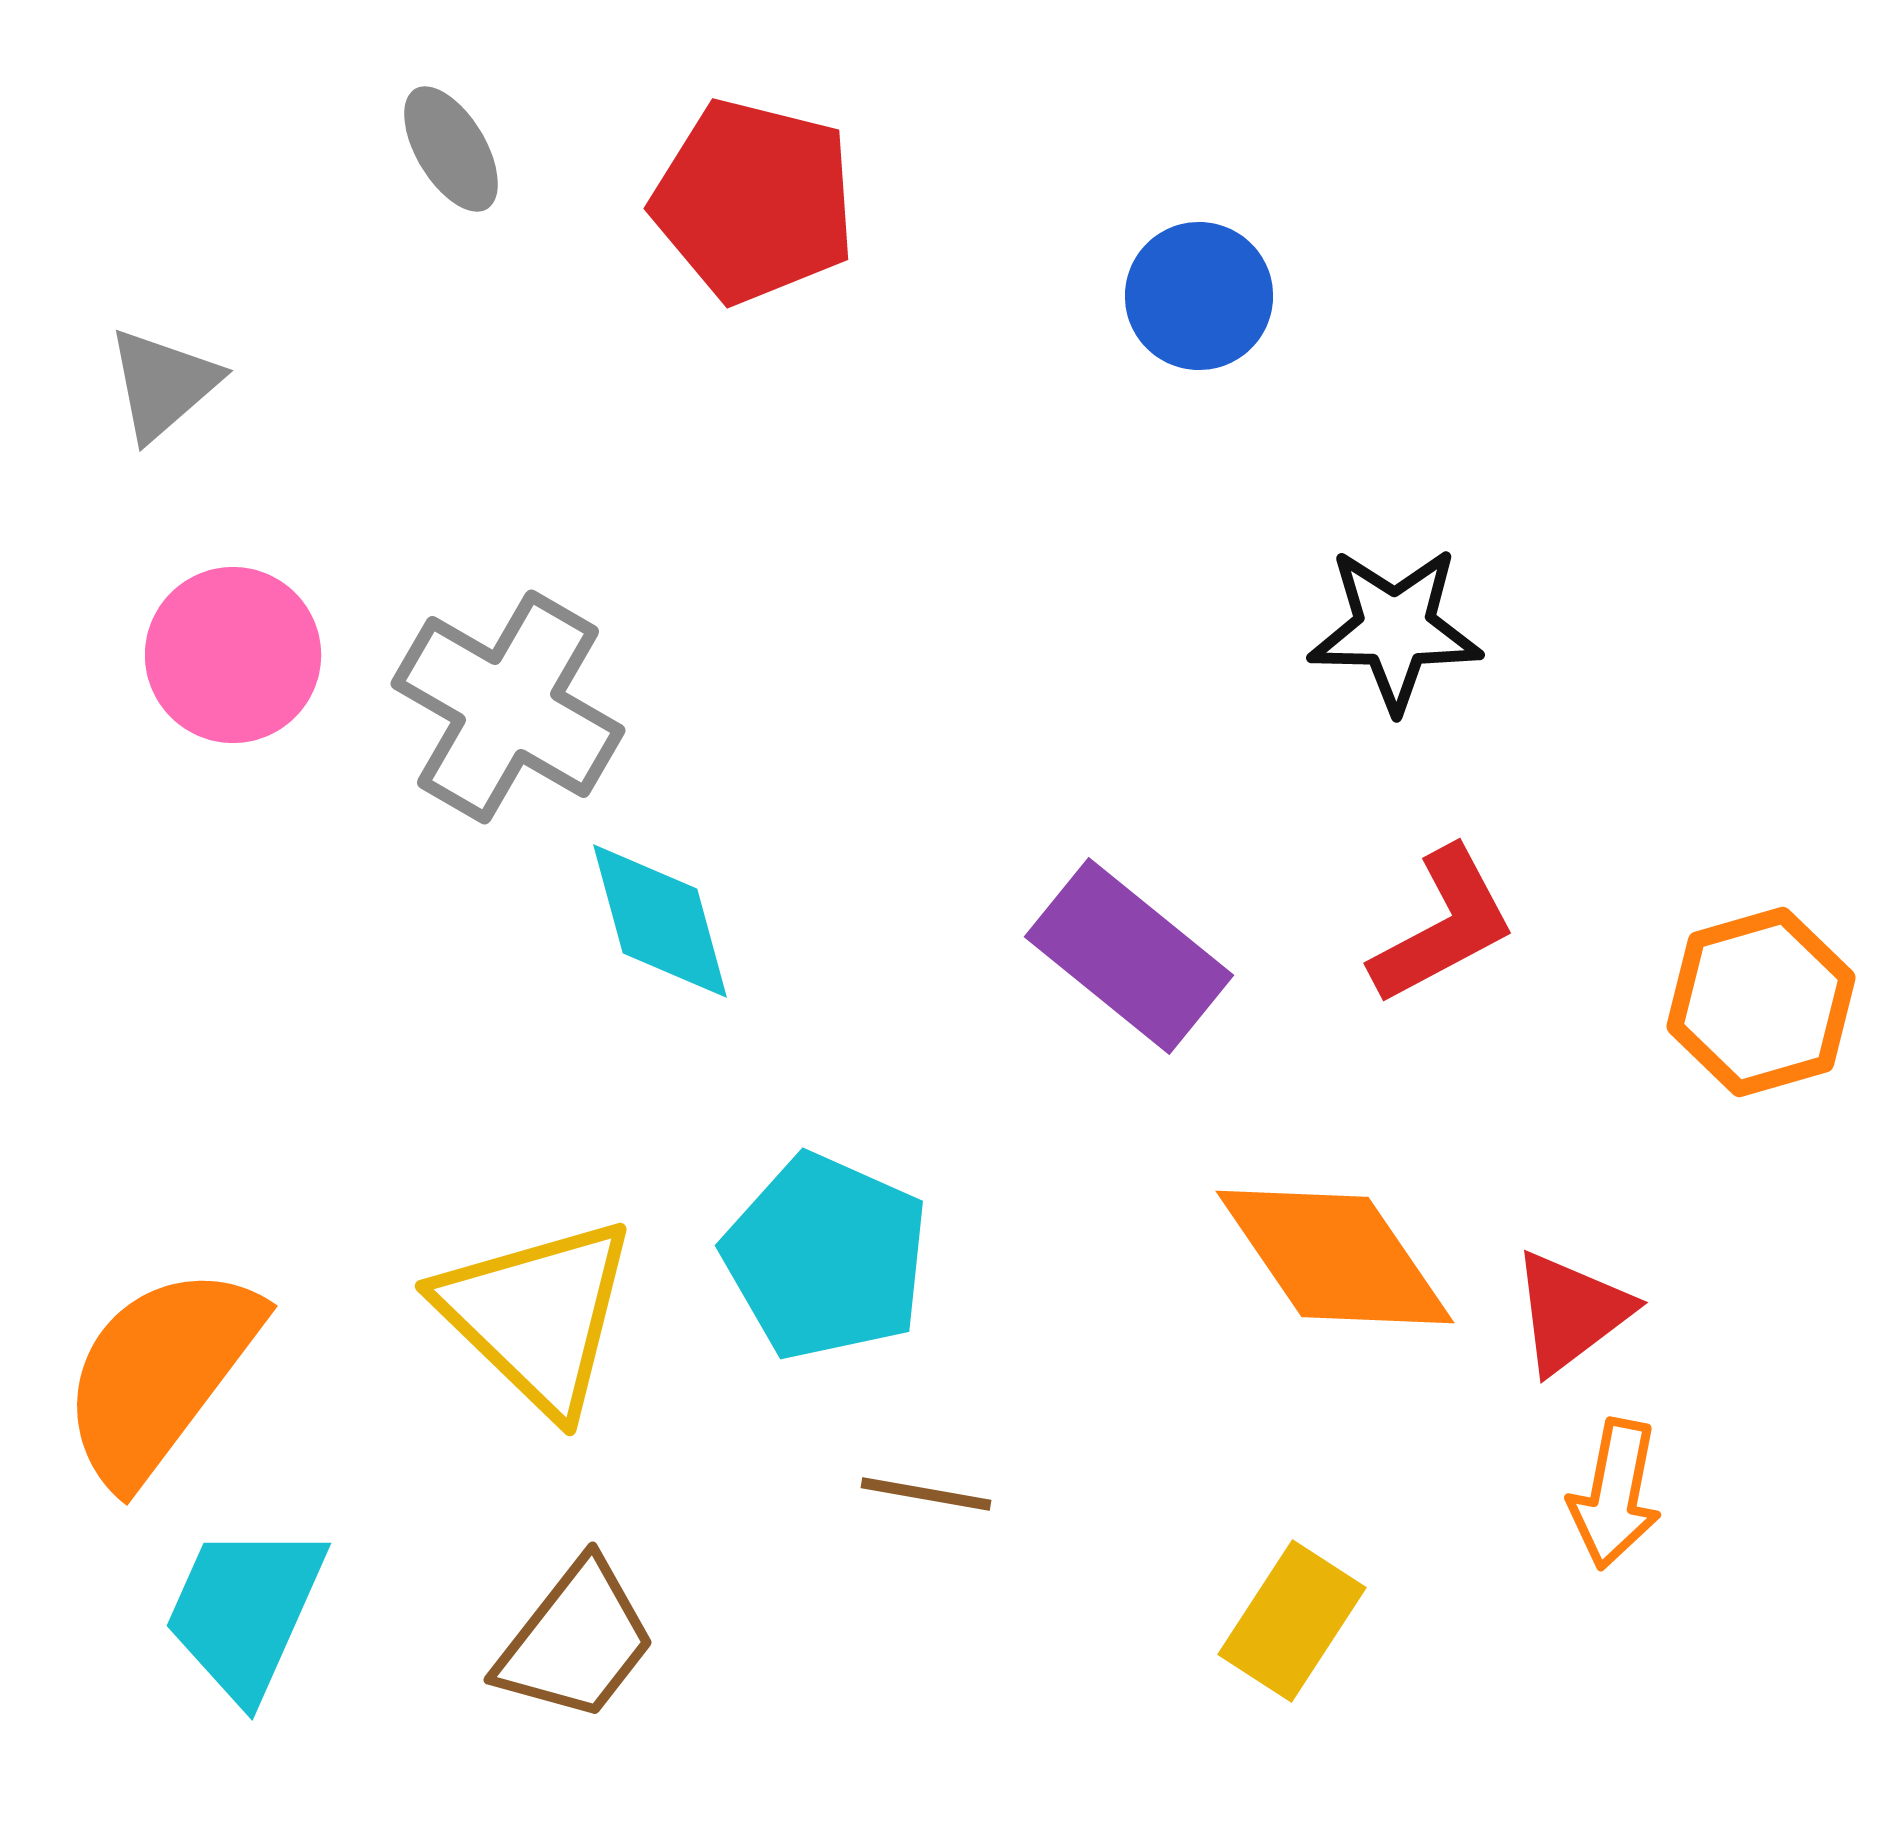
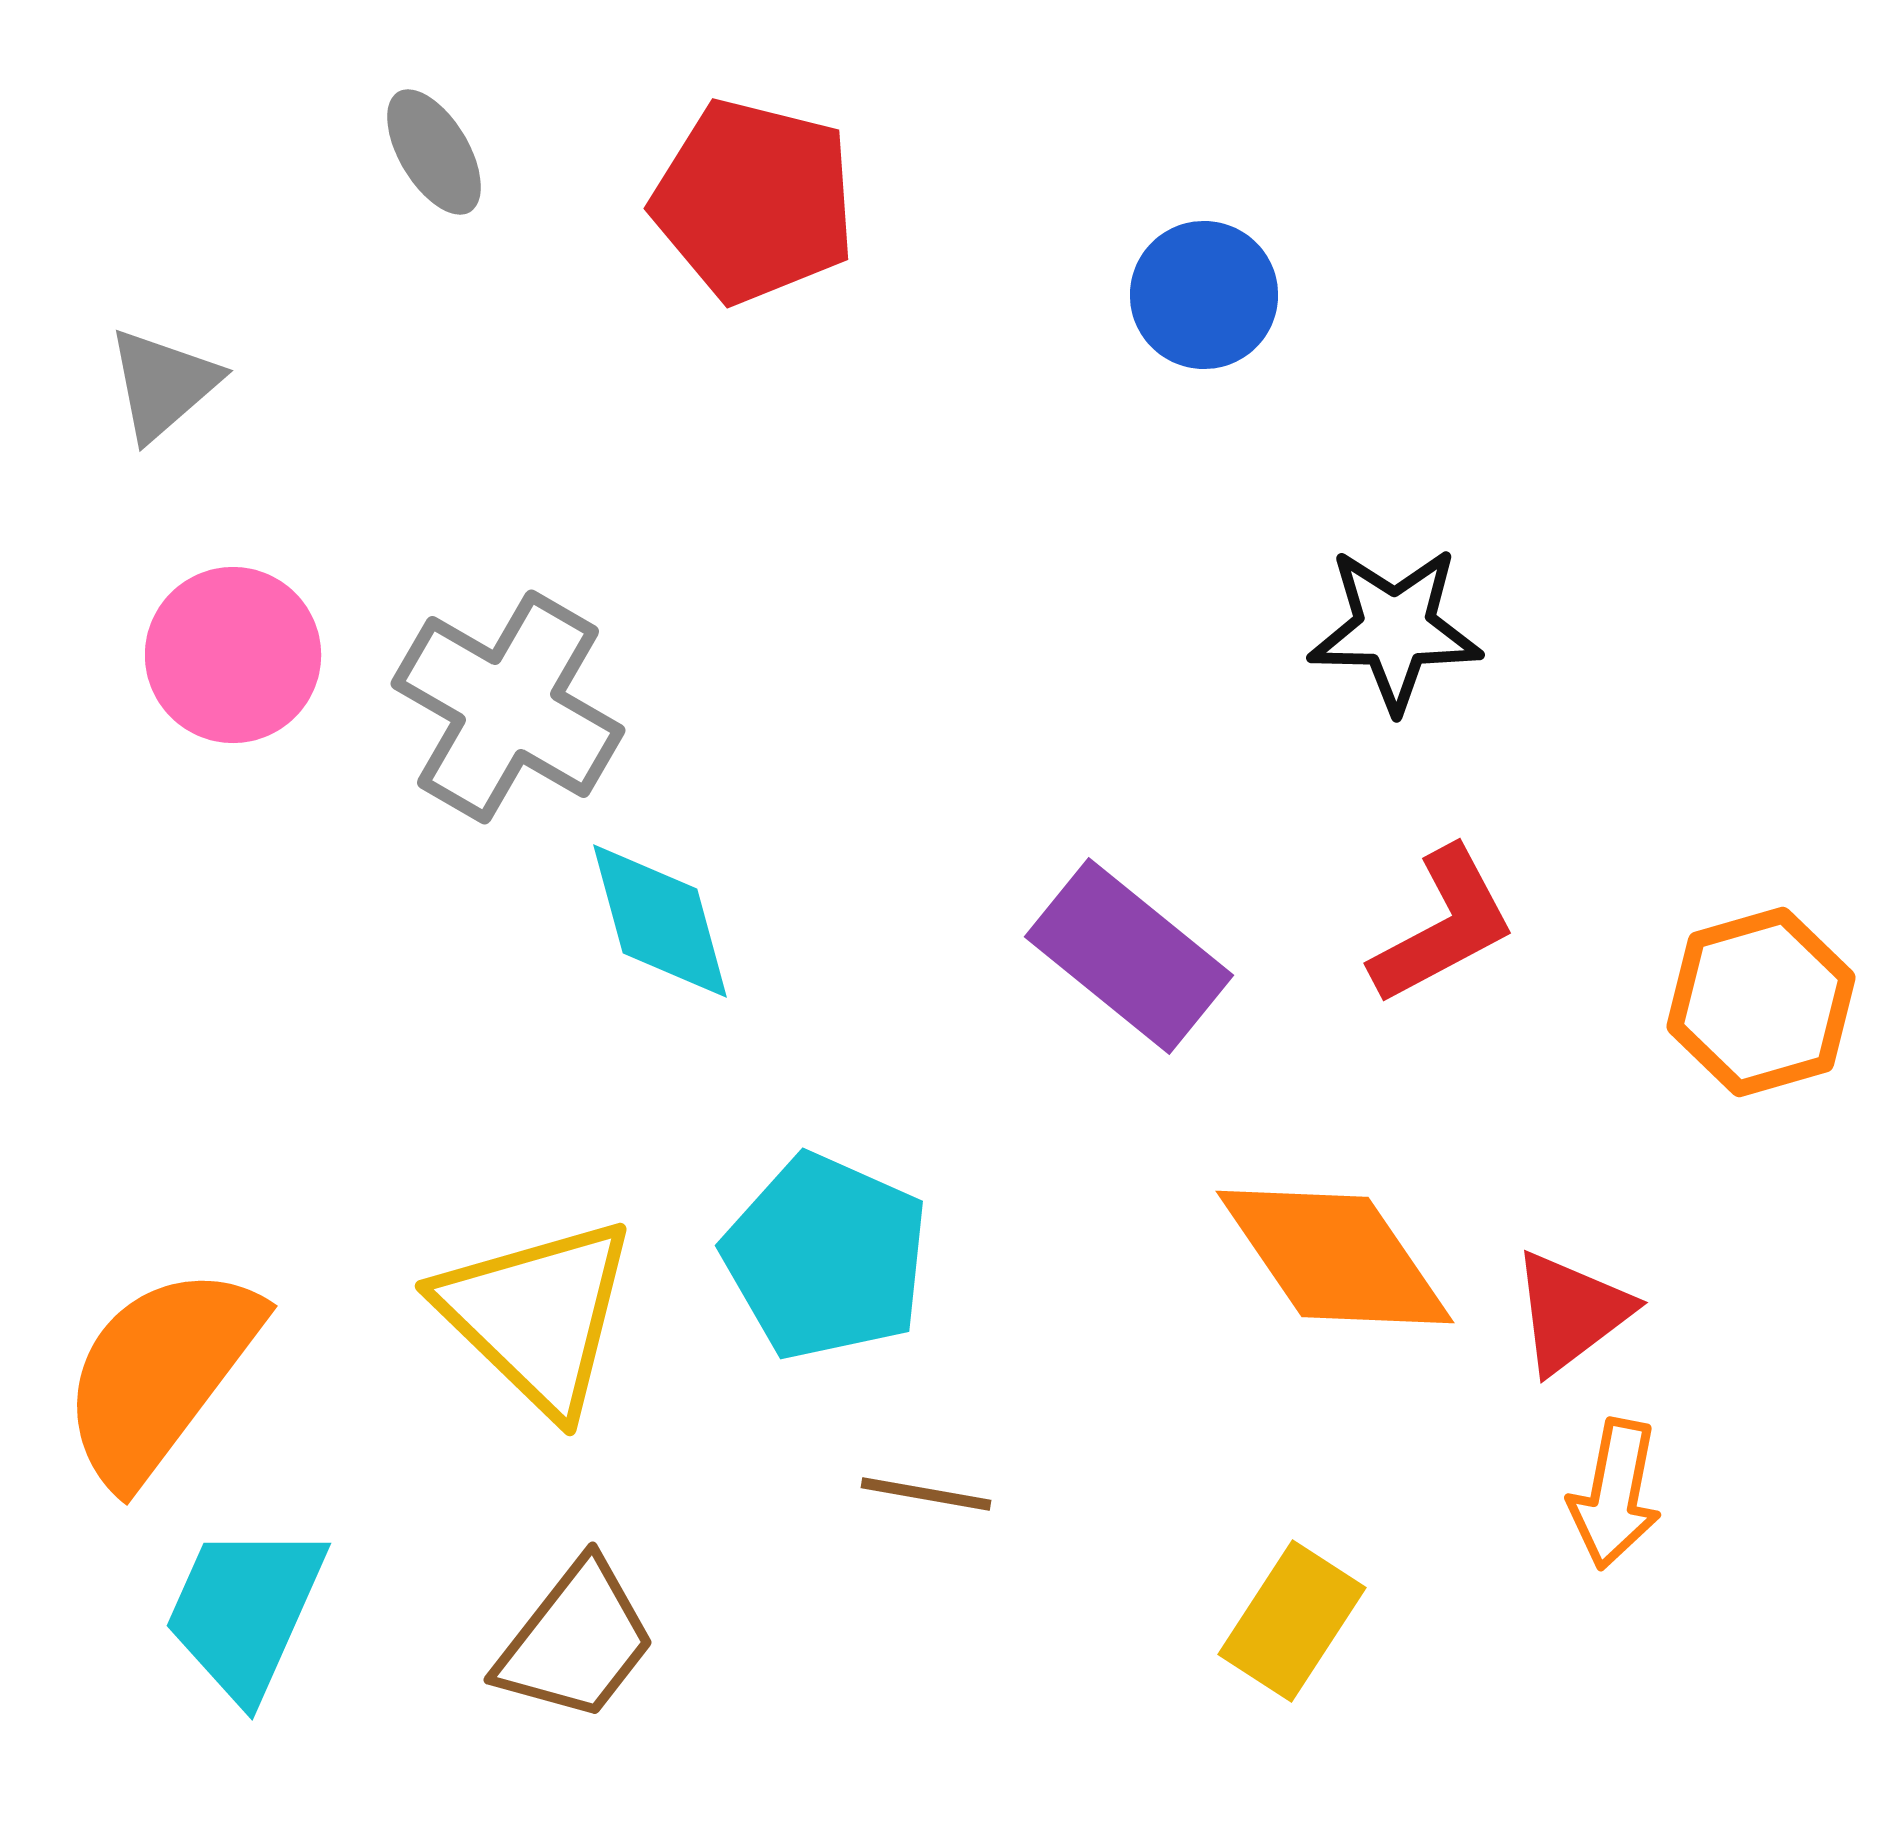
gray ellipse: moved 17 px left, 3 px down
blue circle: moved 5 px right, 1 px up
